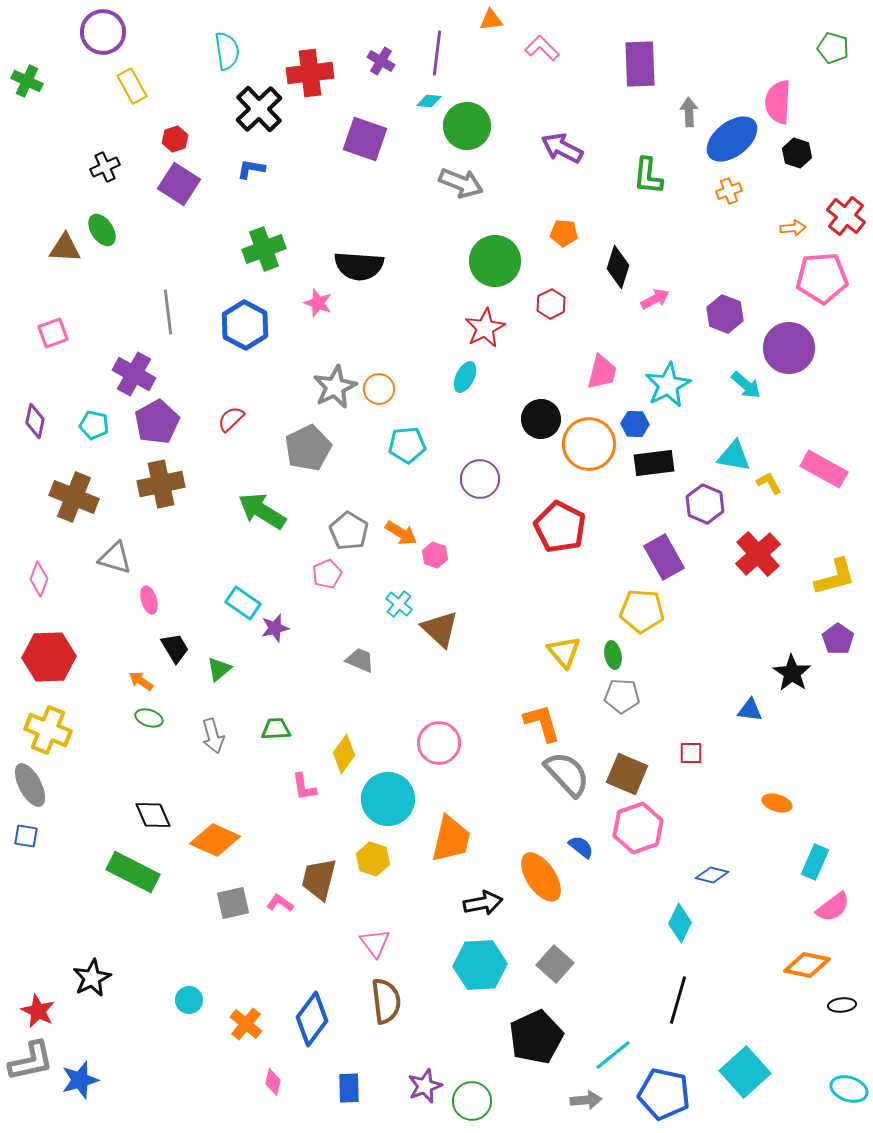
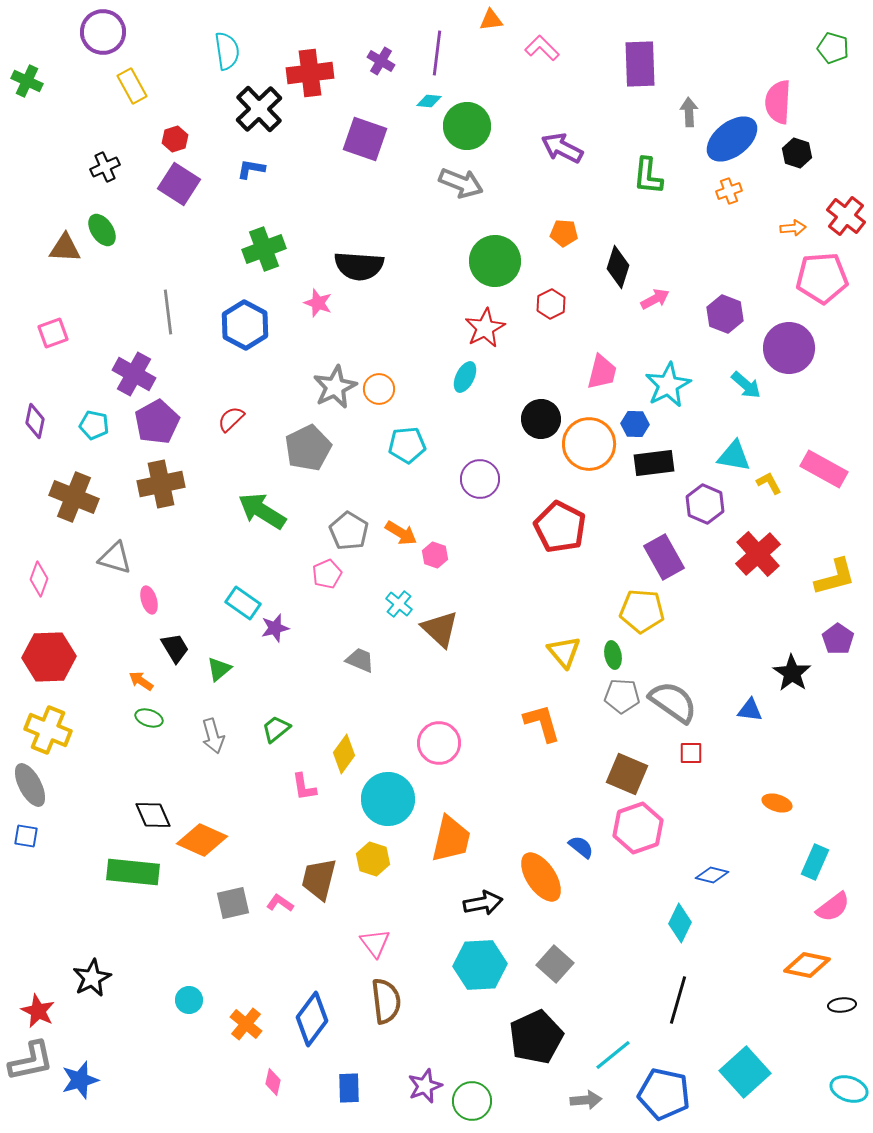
green trapezoid at (276, 729): rotated 36 degrees counterclockwise
gray semicircle at (567, 774): moved 106 px right, 72 px up; rotated 12 degrees counterclockwise
orange diamond at (215, 840): moved 13 px left
green rectangle at (133, 872): rotated 21 degrees counterclockwise
